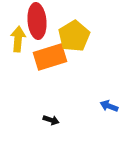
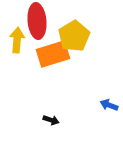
yellow arrow: moved 1 px left, 1 px down
orange rectangle: moved 3 px right, 3 px up
blue arrow: moved 1 px up
